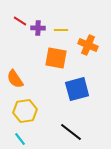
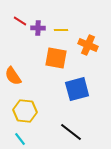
orange semicircle: moved 2 px left, 3 px up
yellow hexagon: rotated 15 degrees clockwise
